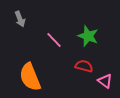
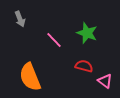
green star: moved 1 px left, 3 px up
